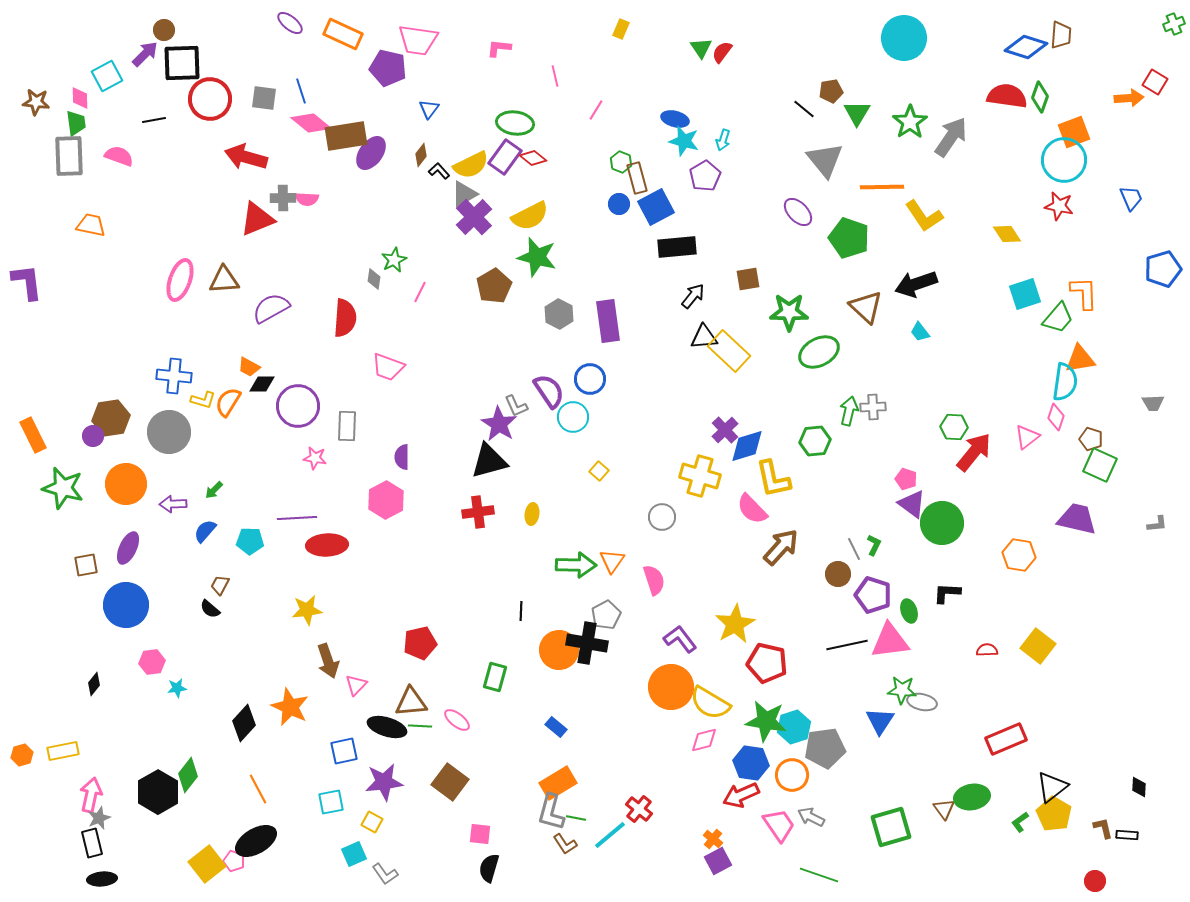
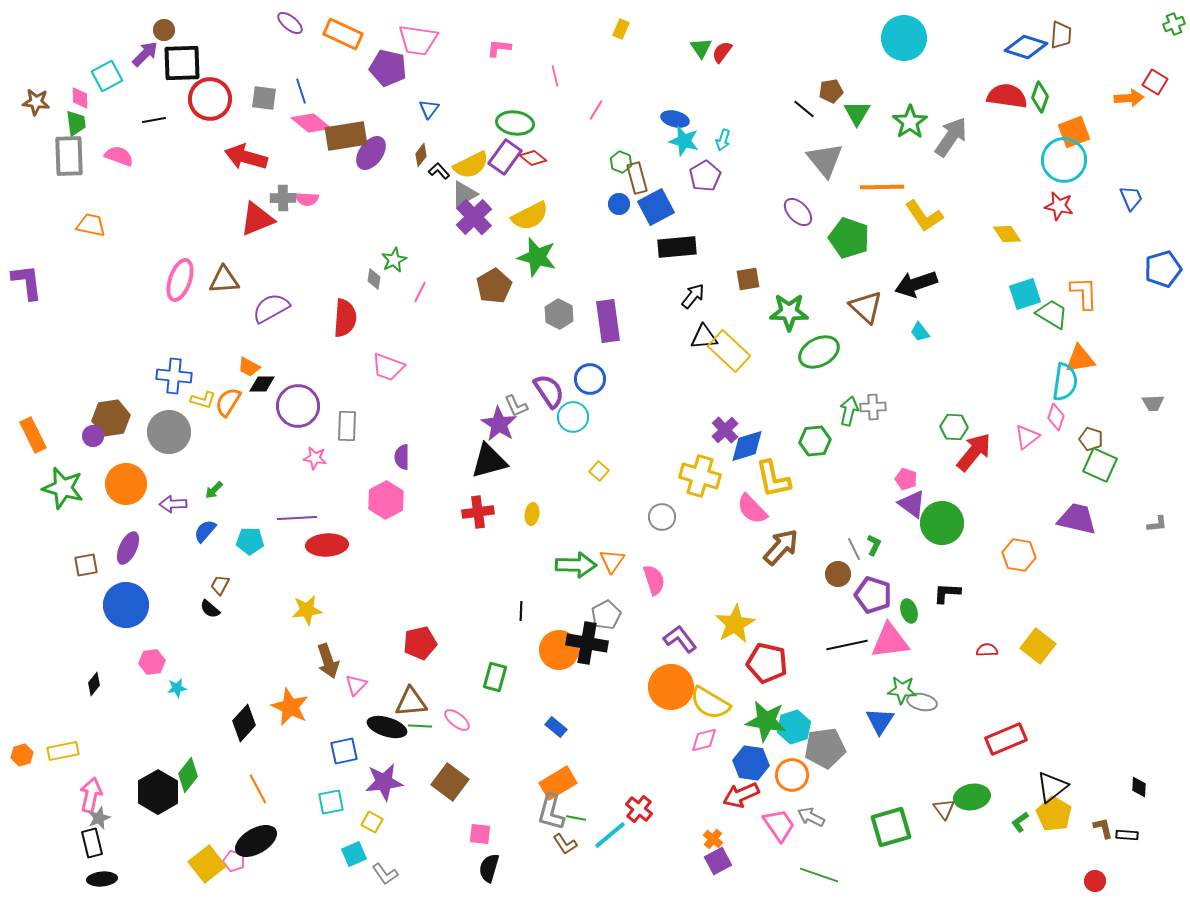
green trapezoid at (1058, 318): moved 6 px left, 4 px up; rotated 100 degrees counterclockwise
